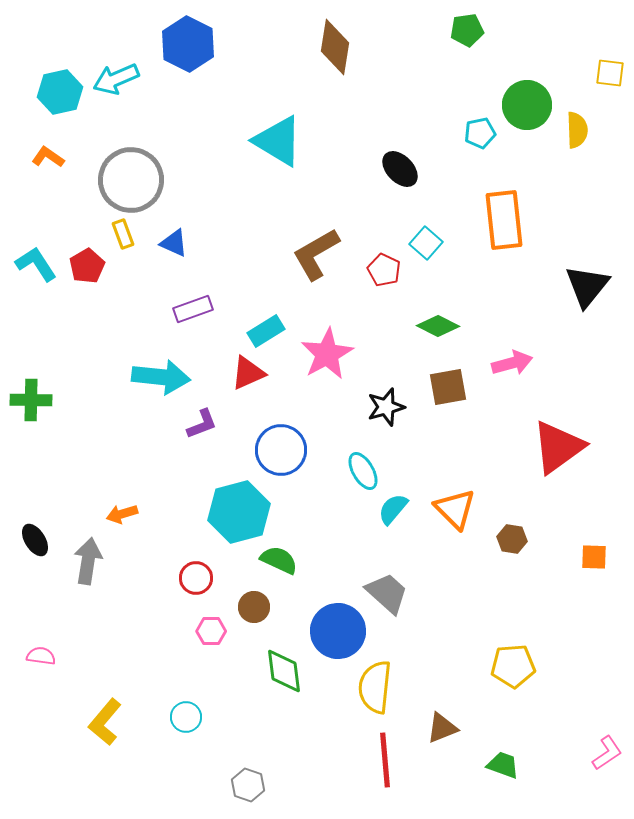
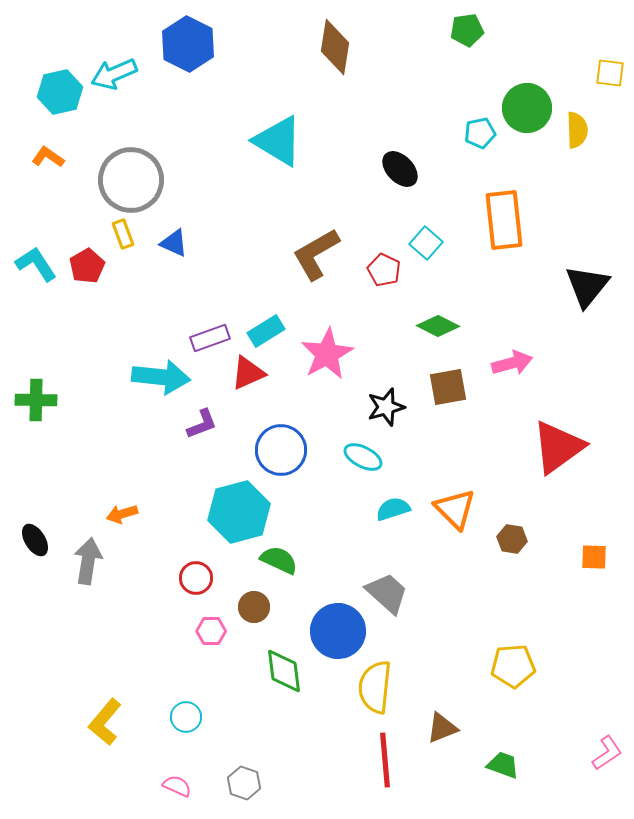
cyan arrow at (116, 79): moved 2 px left, 5 px up
green circle at (527, 105): moved 3 px down
purple rectangle at (193, 309): moved 17 px right, 29 px down
green cross at (31, 400): moved 5 px right
cyan ellipse at (363, 471): moved 14 px up; rotated 33 degrees counterclockwise
cyan semicircle at (393, 509): rotated 32 degrees clockwise
pink semicircle at (41, 656): moved 136 px right, 130 px down; rotated 16 degrees clockwise
gray hexagon at (248, 785): moved 4 px left, 2 px up
